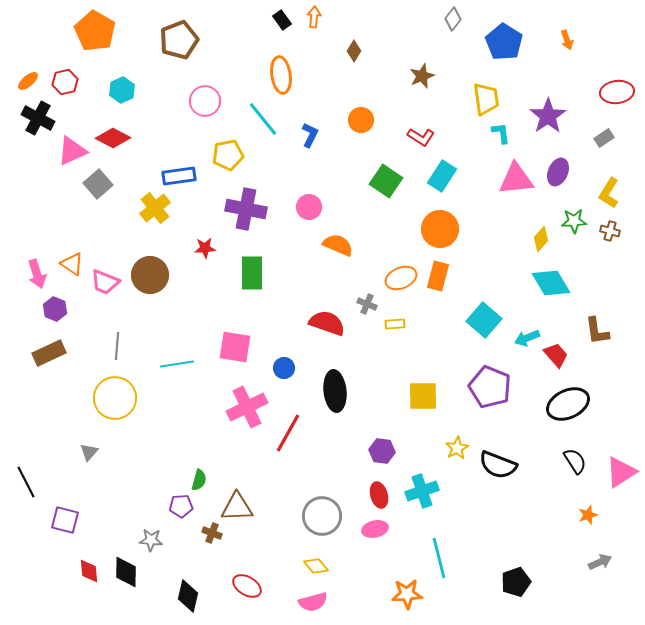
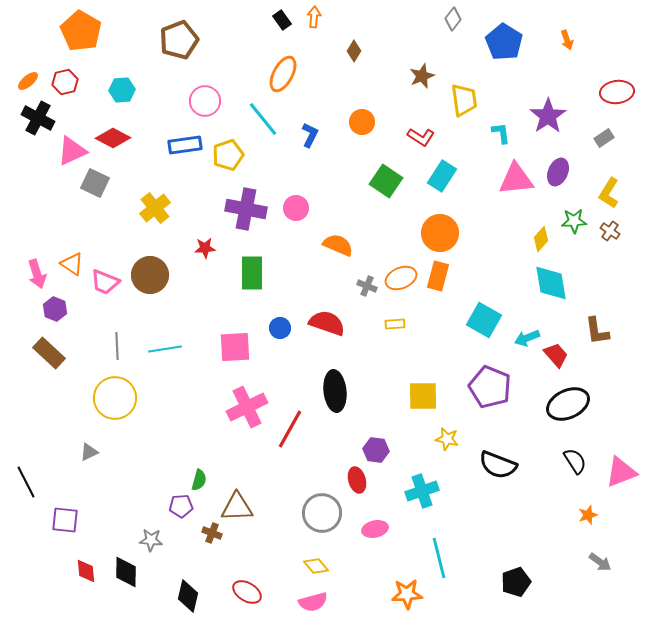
orange pentagon at (95, 31): moved 14 px left
orange ellipse at (281, 75): moved 2 px right, 1 px up; rotated 36 degrees clockwise
cyan hexagon at (122, 90): rotated 20 degrees clockwise
yellow trapezoid at (486, 99): moved 22 px left, 1 px down
orange circle at (361, 120): moved 1 px right, 2 px down
yellow pentagon at (228, 155): rotated 8 degrees counterclockwise
blue rectangle at (179, 176): moved 6 px right, 31 px up
gray square at (98, 184): moved 3 px left, 1 px up; rotated 24 degrees counterclockwise
pink circle at (309, 207): moved 13 px left, 1 px down
orange circle at (440, 229): moved 4 px down
brown cross at (610, 231): rotated 18 degrees clockwise
cyan diamond at (551, 283): rotated 21 degrees clockwise
gray cross at (367, 304): moved 18 px up
cyan square at (484, 320): rotated 12 degrees counterclockwise
gray line at (117, 346): rotated 8 degrees counterclockwise
pink square at (235, 347): rotated 12 degrees counterclockwise
brown rectangle at (49, 353): rotated 68 degrees clockwise
cyan line at (177, 364): moved 12 px left, 15 px up
blue circle at (284, 368): moved 4 px left, 40 px up
red line at (288, 433): moved 2 px right, 4 px up
yellow star at (457, 448): moved 10 px left, 9 px up; rotated 30 degrees counterclockwise
purple hexagon at (382, 451): moved 6 px left, 1 px up
gray triangle at (89, 452): rotated 24 degrees clockwise
pink triangle at (621, 472): rotated 12 degrees clockwise
red ellipse at (379, 495): moved 22 px left, 15 px up
gray circle at (322, 516): moved 3 px up
purple square at (65, 520): rotated 8 degrees counterclockwise
gray arrow at (600, 562): rotated 60 degrees clockwise
red diamond at (89, 571): moved 3 px left
red ellipse at (247, 586): moved 6 px down
